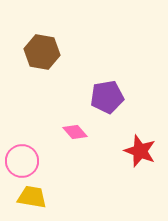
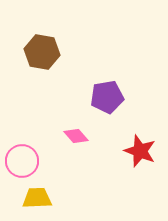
pink diamond: moved 1 px right, 4 px down
yellow trapezoid: moved 5 px right, 1 px down; rotated 12 degrees counterclockwise
